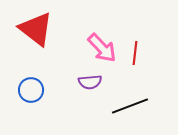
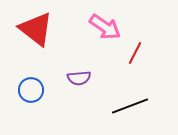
pink arrow: moved 3 px right, 21 px up; rotated 12 degrees counterclockwise
red line: rotated 20 degrees clockwise
purple semicircle: moved 11 px left, 4 px up
